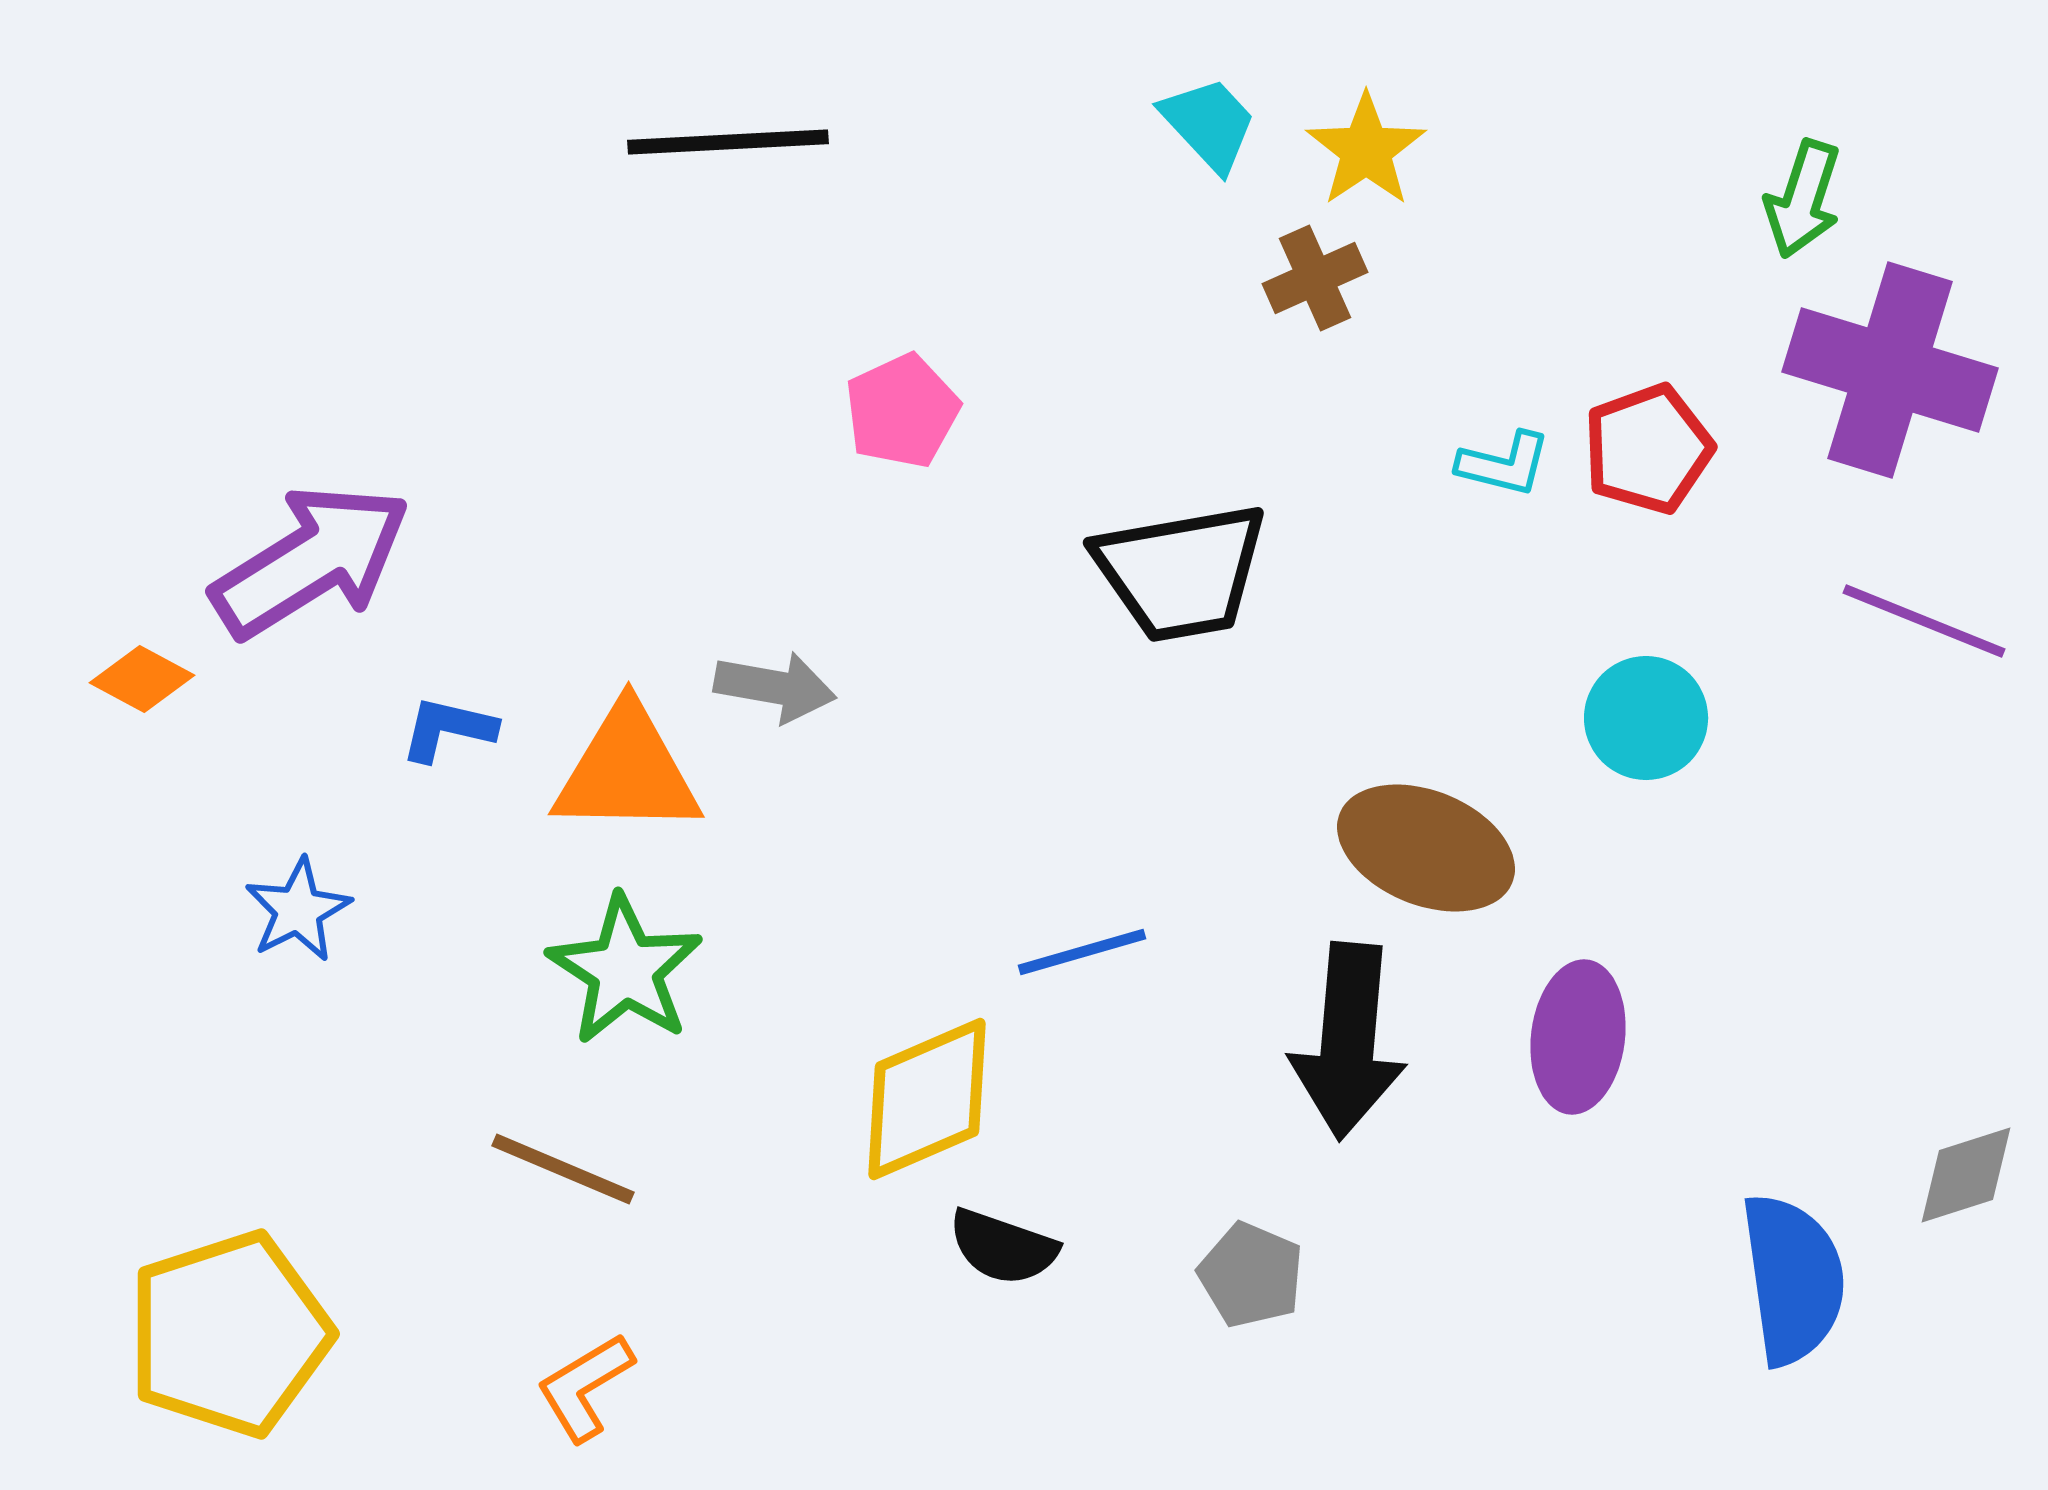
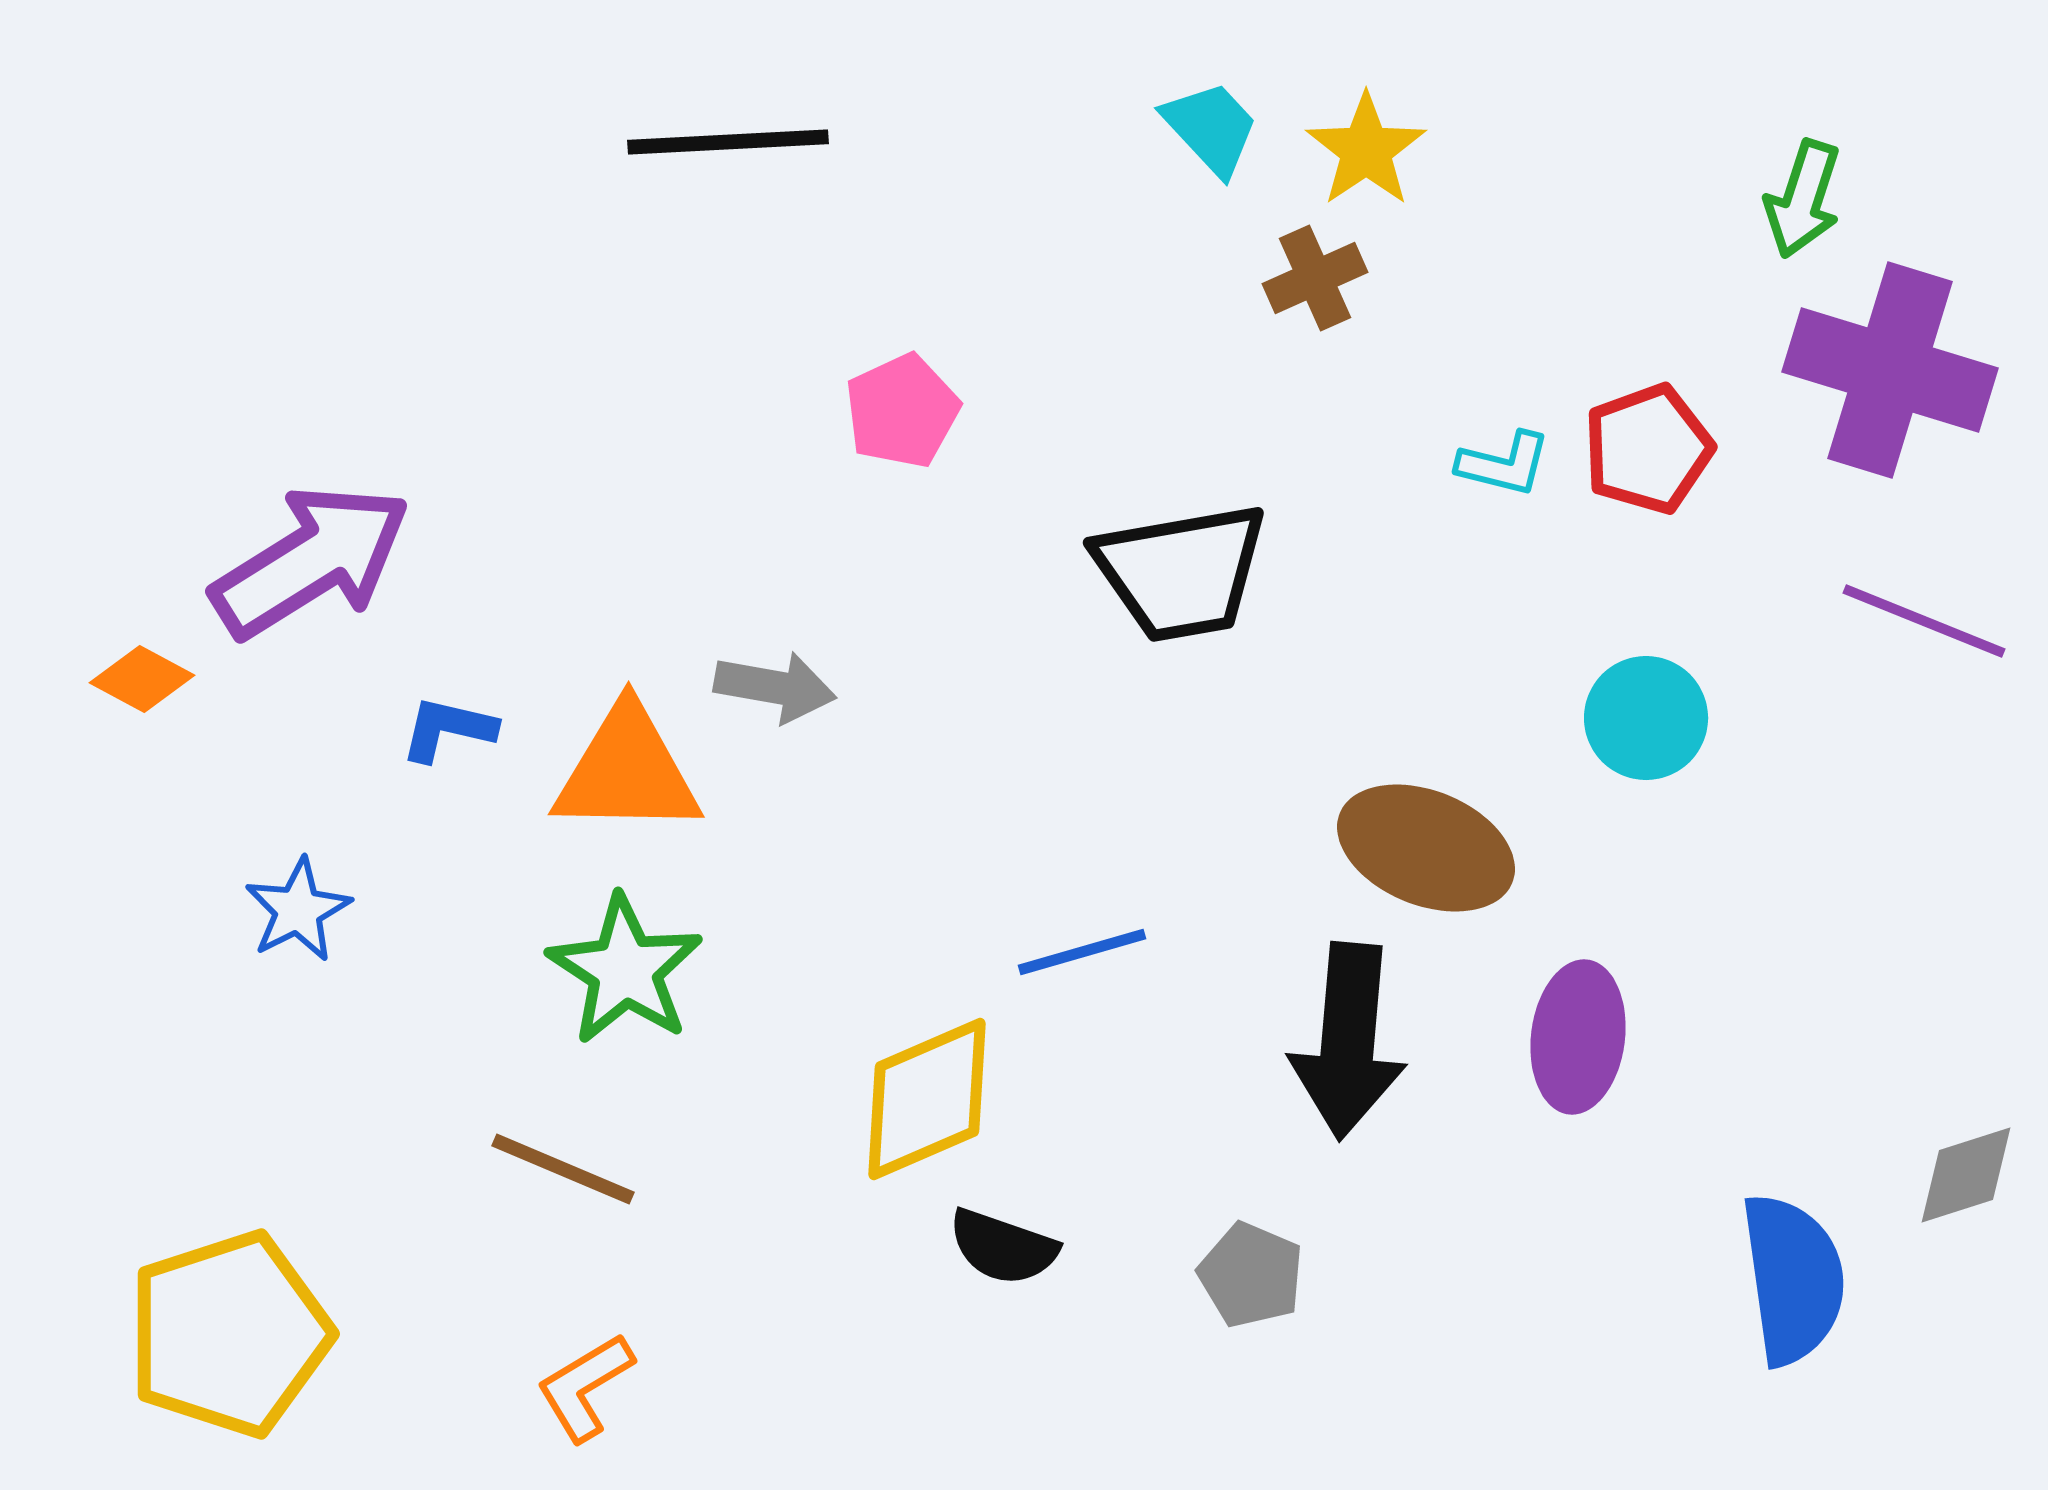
cyan trapezoid: moved 2 px right, 4 px down
